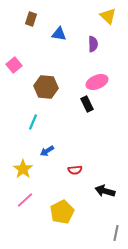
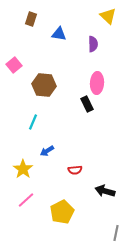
pink ellipse: moved 1 px down; rotated 65 degrees counterclockwise
brown hexagon: moved 2 px left, 2 px up
pink line: moved 1 px right
